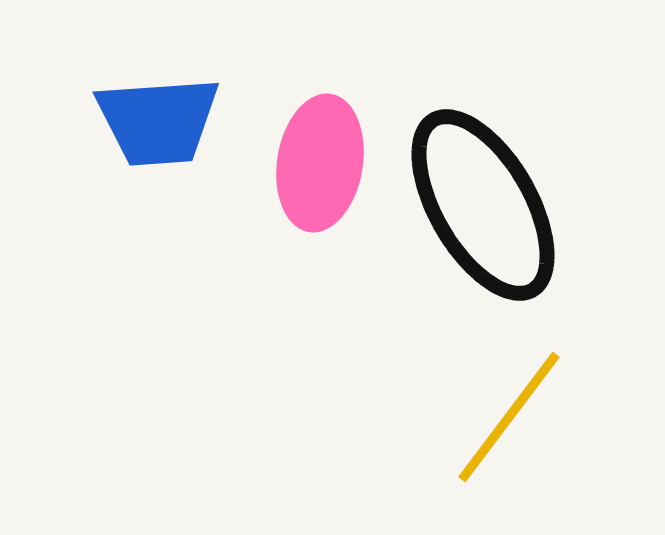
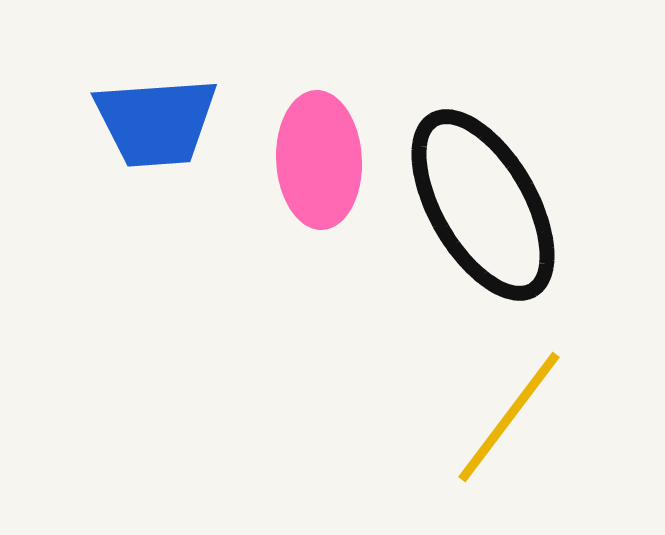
blue trapezoid: moved 2 px left, 1 px down
pink ellipse: moved 1 px left, 3 px up; rotated 12 degrees counterclockwise
